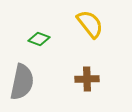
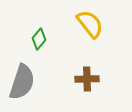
green diamond: rotated 70 degrees counterclockwise
gray semicircle: rotated 6 degrees clockwise
